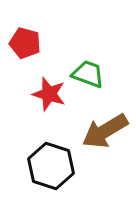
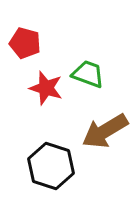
red star: moved 3 px left, 6 px up
